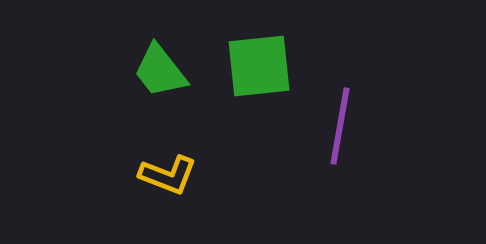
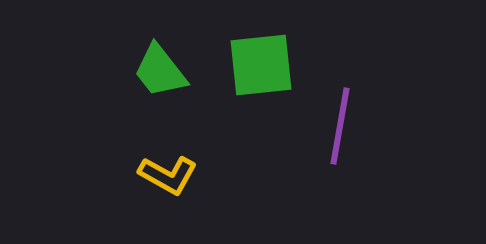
green square: moved 2 px right, 1 px up
yellow L-shape: rotated 8 degrees clockwise
